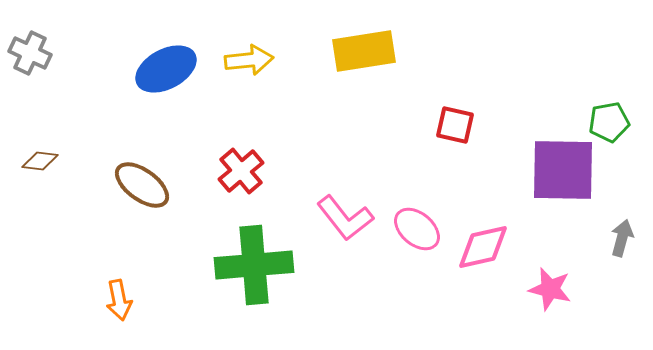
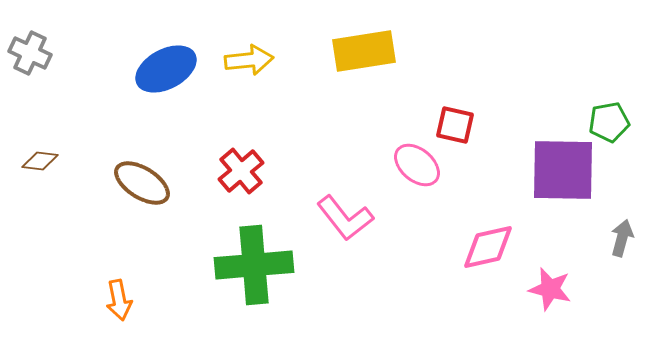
brown ellipse: moved 2 px up; rotated 4 degrees counterclockwise
pink ellipse: moved 64 px up
pink diamond: moved 5 px right
